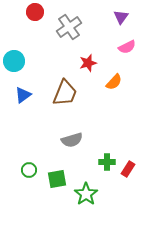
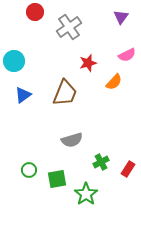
pink semicircle: moved 8 px down
green cross: moved 6 px left; rotated 28 degrees counterclockwise
